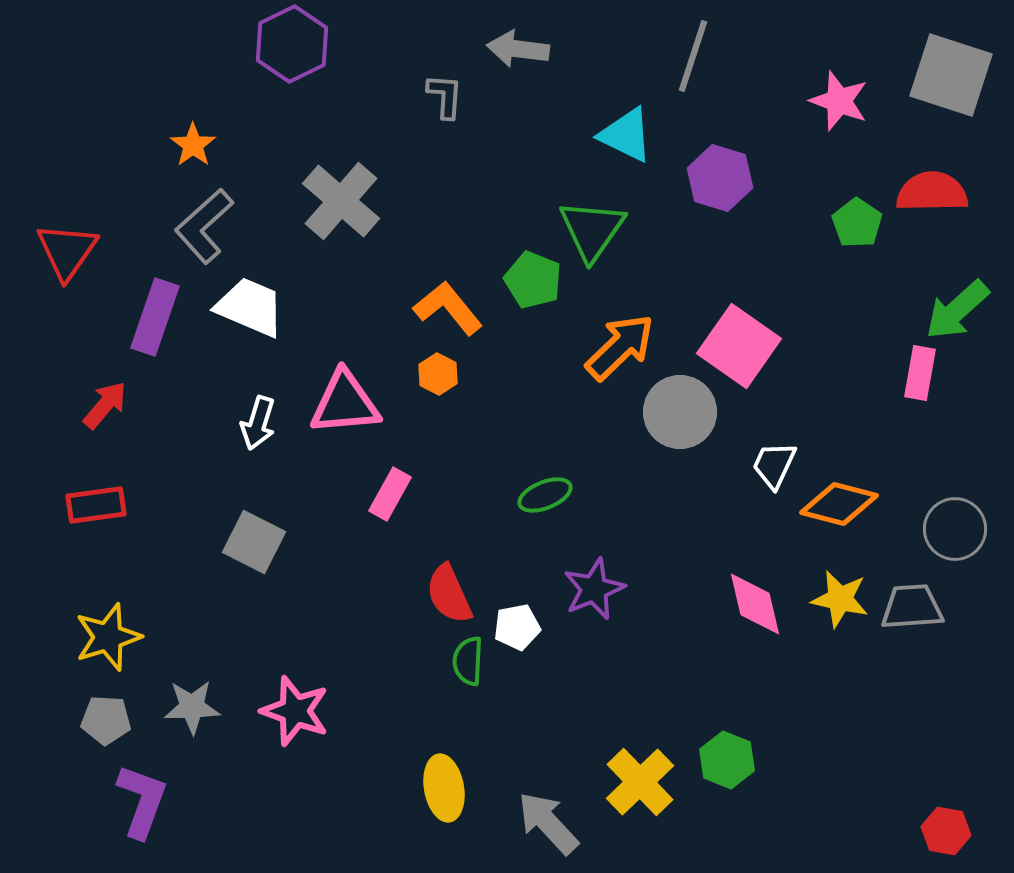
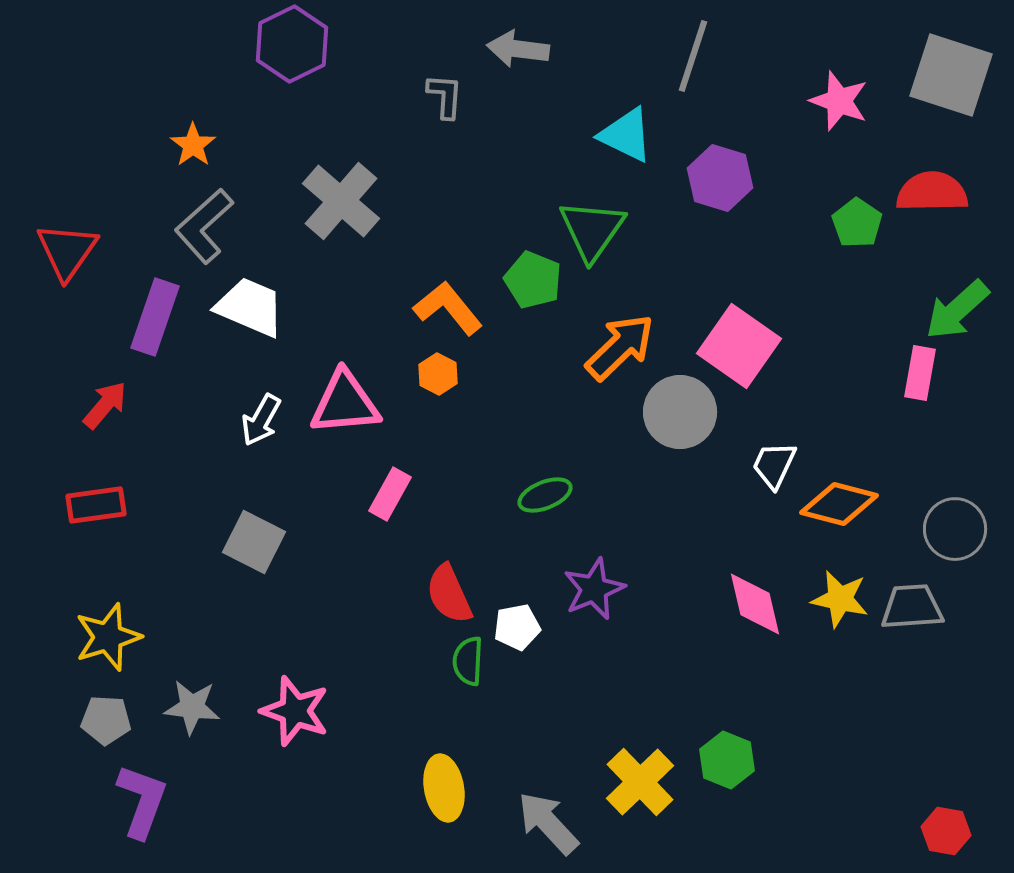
white arrow at (258, 423): moved 3 px right, 3 px up; rotated 12 degrees clockwise
gray star at (192, 707): rotated 8 degrees clockwise
